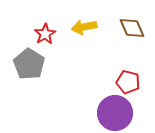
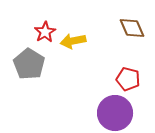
yellow arrow: moved 11 px left, 14 px down
red star: moved 2 px up
red pentagon: moved 3 px up
